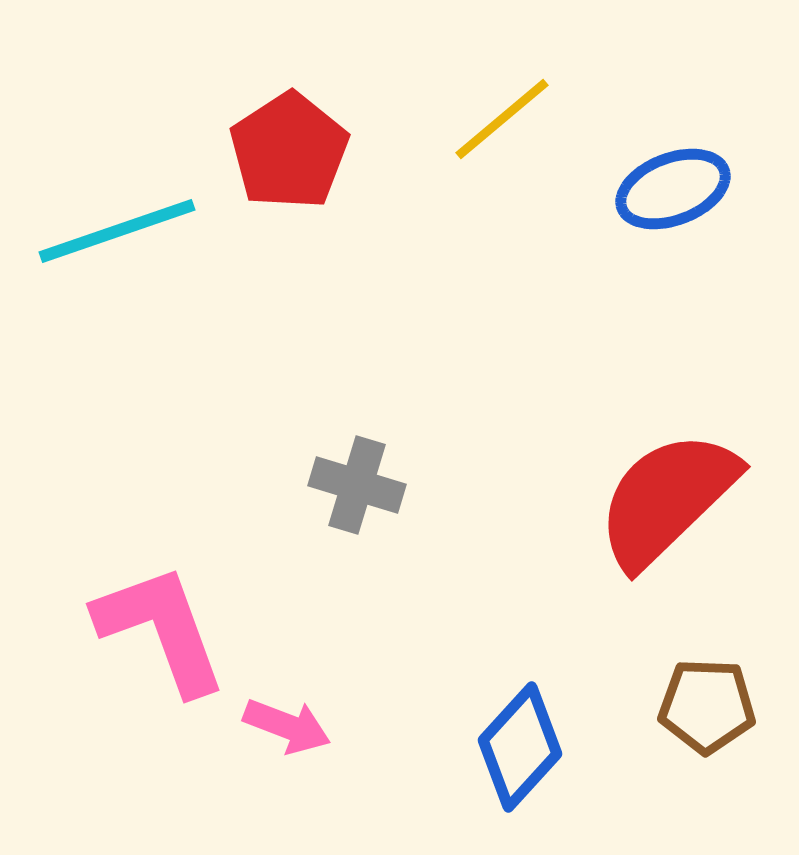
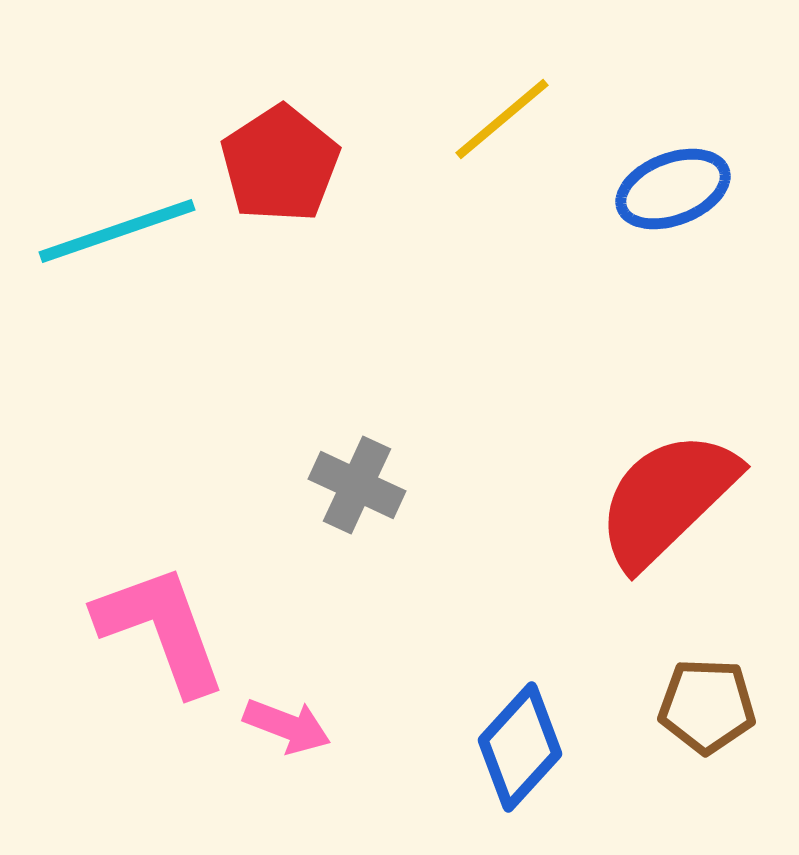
red pentagon: moved 9 px left, 13 px down
gray cross: rotated 8 degrees clockwise
